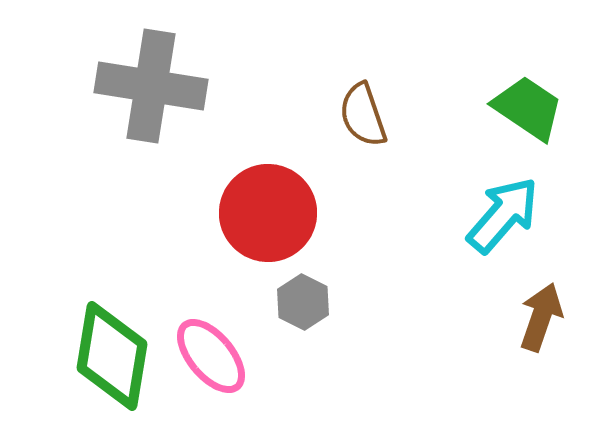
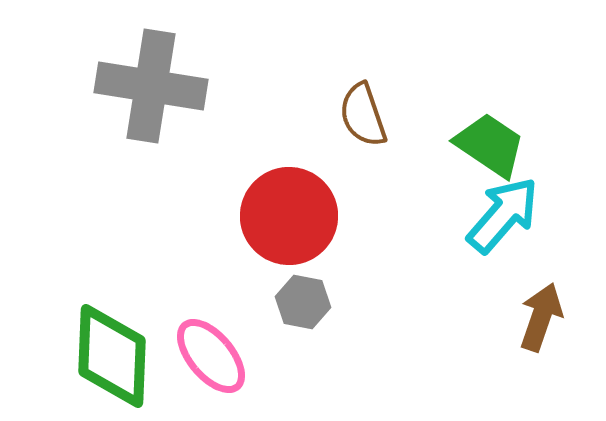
green trapezoid: moved 38 px left, 37 px down
red circle: moved 21 px right, 3 px down
gray hexagon: rotated 16 degrees counterclockwise
green diamond: rotated 7 degrees counterclockwise
